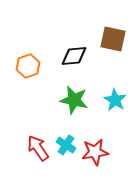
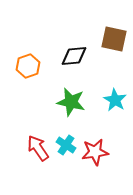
brown square: moved 1 px right
green star: moved 3 px left, 2 px down
